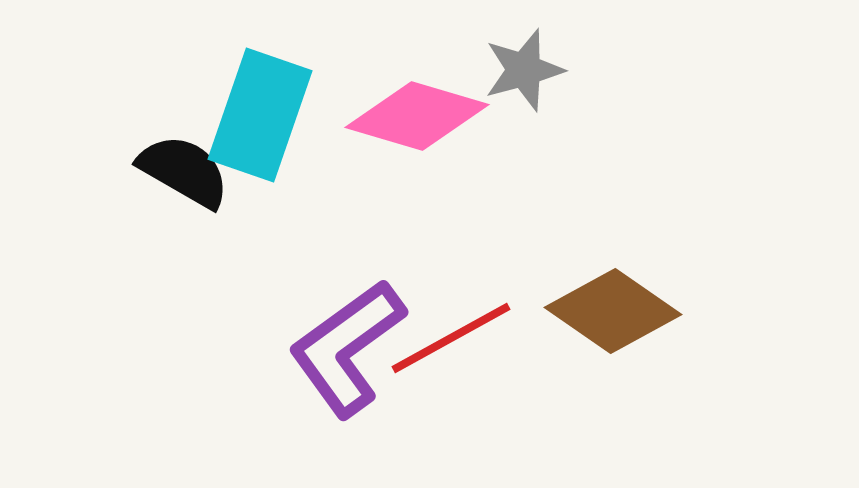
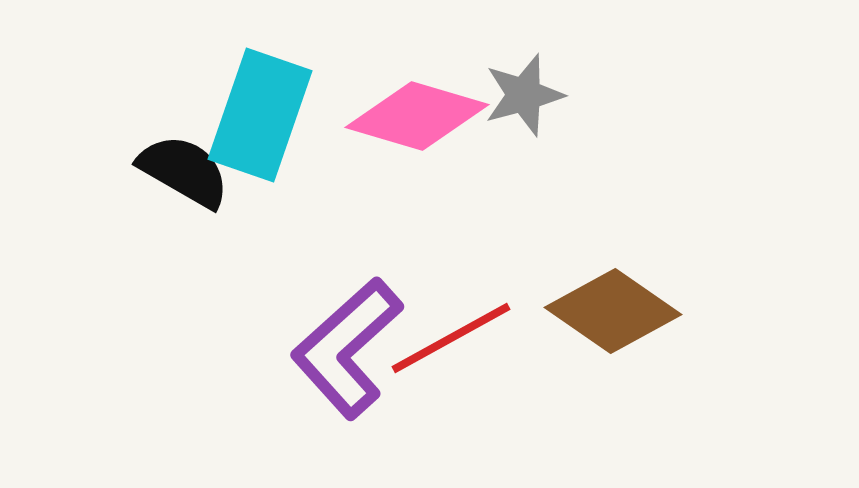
gray star: moved 25 px down
purple L-shape: rotated 6 degrees counterclockwise
